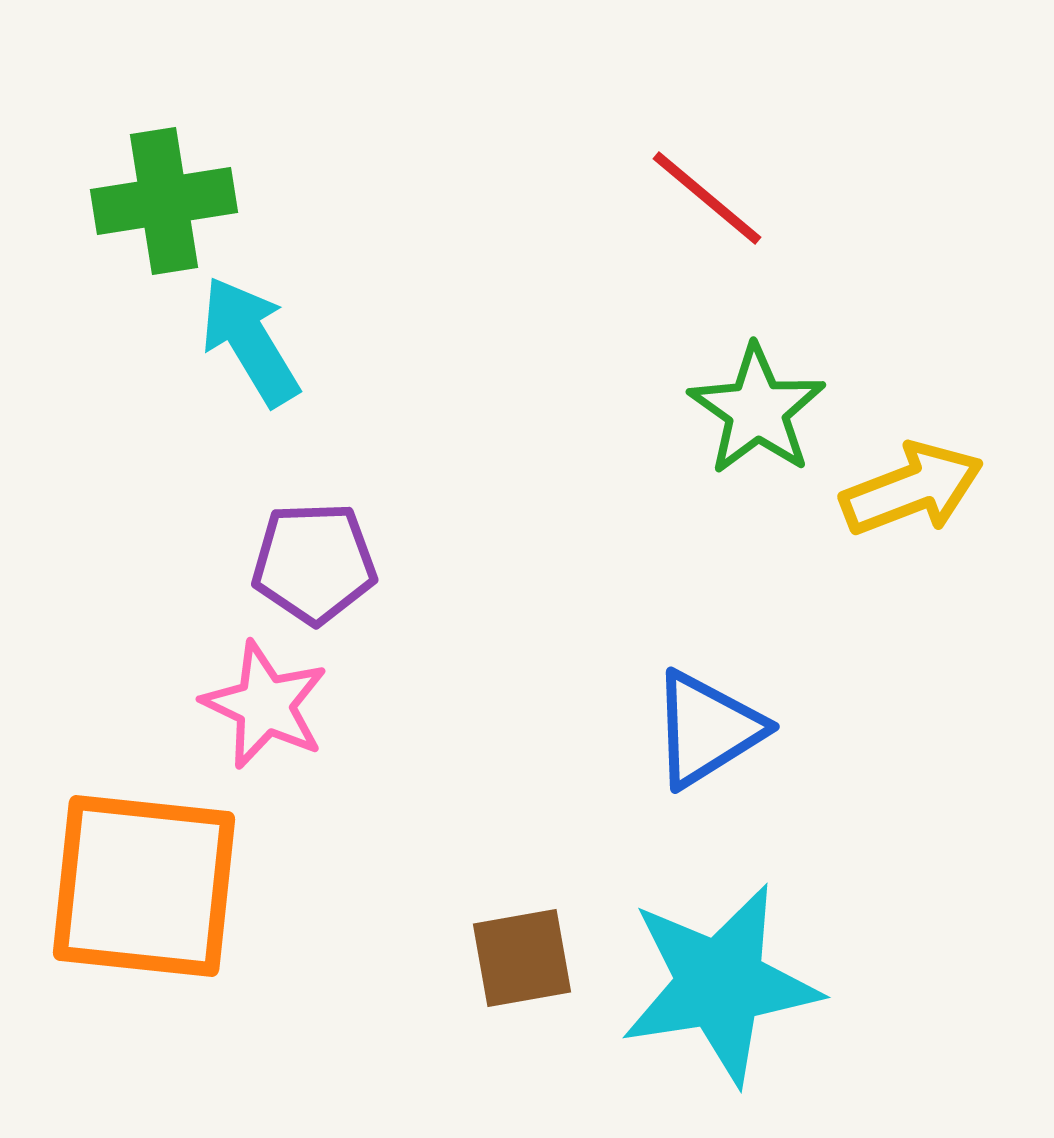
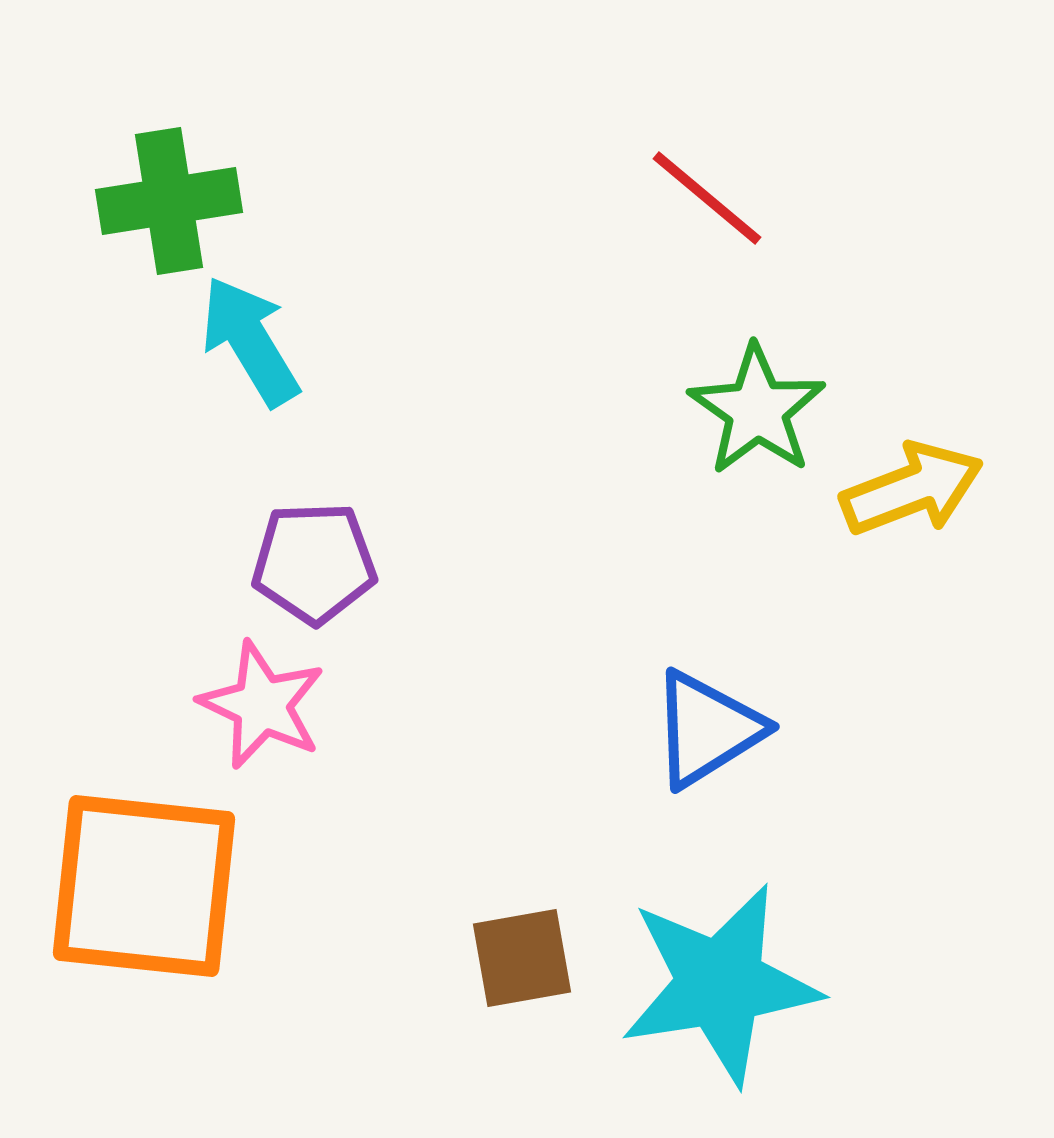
green cross: moved 5 px right
pink star: moved 3 px left
